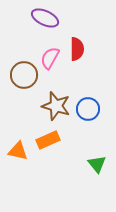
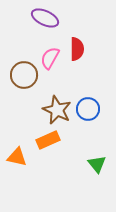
brown star: moved 1 px right, 4 px down; rotated 8 degrees clockwise
orange triangle: moved 1 px left, 6 px down
